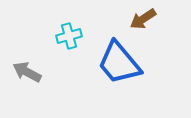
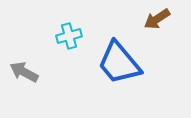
brown arrow: moved 14 px right
gray arrow: moved 3 px left
